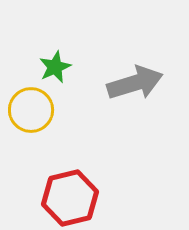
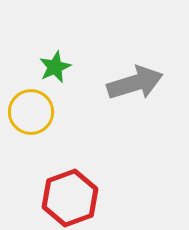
yellow circle: moved 2 px down
red hexagon: rotated 6 degrees counterclockwise
